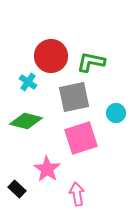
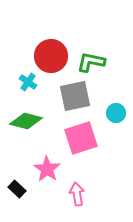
gray square: moved 1 px right, 1 px up
